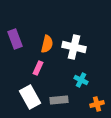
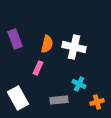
cyan cross: moved 2 px left, 4 px down
white rectangle: moved 12 px left, 1 px down
orange cross: moved 2 px up
